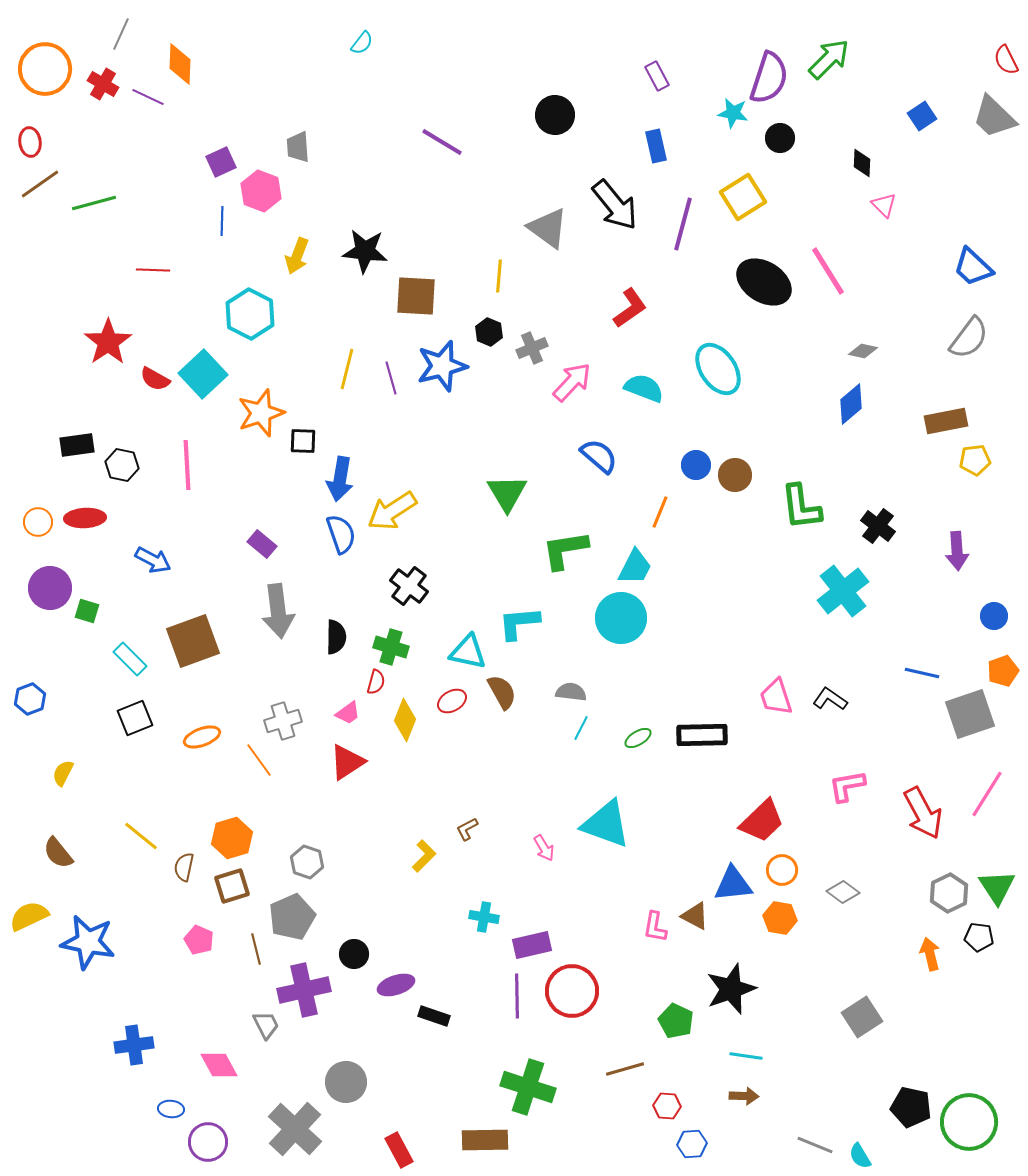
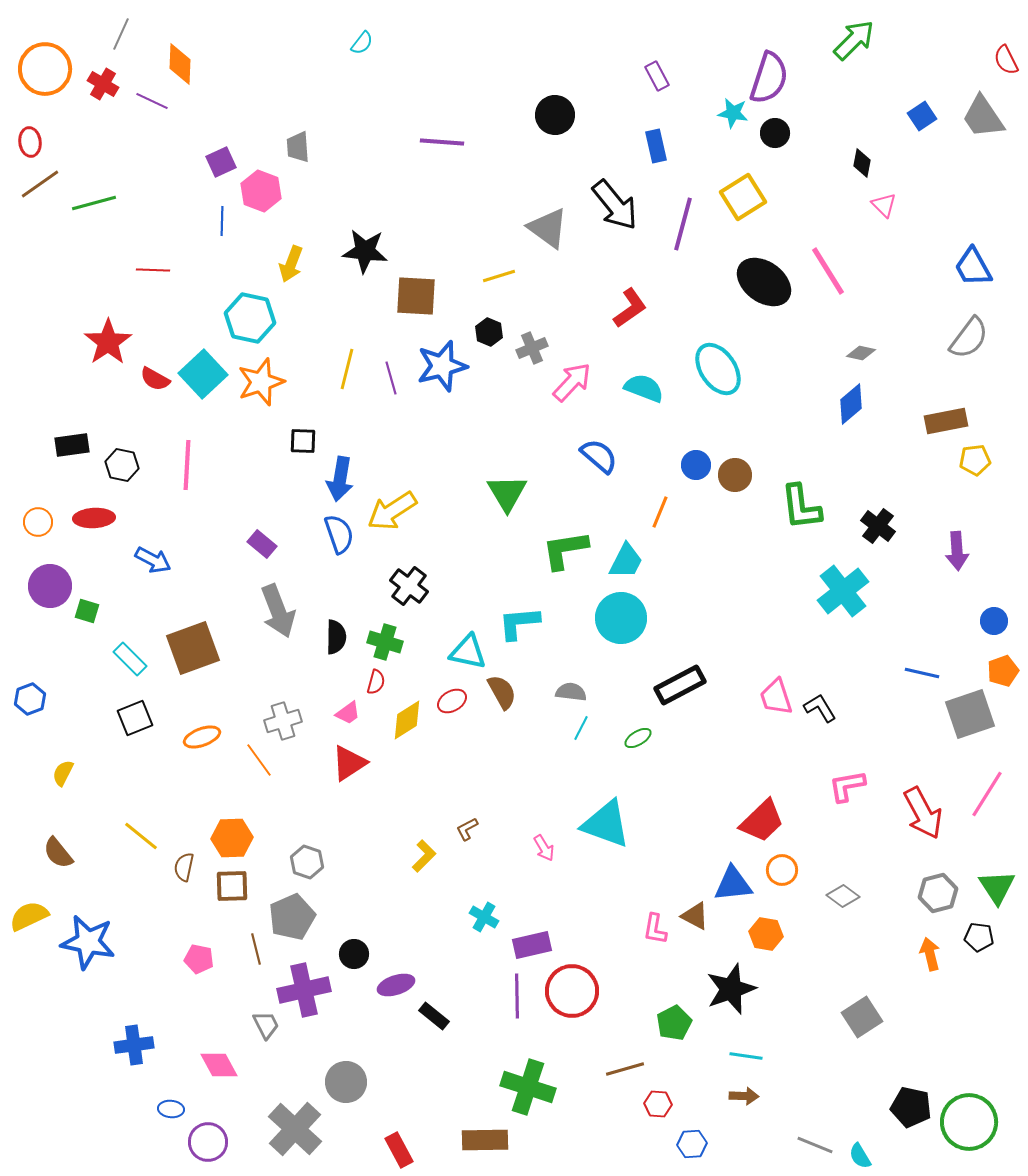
green arrow at (829, 59): moved 25 px right, 19 px up
purple line at (148, 97): moved 4 px right, 4 px down
gray trapezoid at (994, 117): moved 11 px left; rotated 12 degrees clockwise
black circle at (780, 138): moved 5 px left, 5 px up
purple line at (442, 142): rotated 27 degrees counterclockwise
black diamond at (862, 163): rotated 8 degrees clockwise
yellow arrow at (297, 256): moved 6 px left, 8 px down
blue trapezoid at (973, 267): rotated 18 degrees clockwise
yellow line at (499, 276): rotated 68 degrees clockwise
black ellipse at (764, 282): rotated 4 degrees clockwise
cyan hexagon at (250, 314): moved 4 px down; rotated 15 degrees counterclockwise
gray diamond at (863, 351): moved 2 px left, 2 px down
orange star at (261, 413): moved 31 px up
black rectangle at (77, 445): moved 5 px left
pink line at (187, 465): rotated 6 degrees clockwise
red ellipse at (85, 518): moved 9 px right
blue semicircle at (341, 534): moved 2 px left
cyan trapezoid at (635, 567): moved 9 px left, 6 px up
purple circle at (50, 588): moved 2 px up
gray arrow at (278, 611): rotated 14 degrees counterclockwise
blue circle at (994, 616): moved 5 px down
brown square at (193, 641): moved 7 px down
green cross at (391, 647): moved 6 px left, 5 px up
black L-shape at (830, 699): moved 10 px left, 9 px down; rotated 24 degrees clockwise
yellow diamond at (405, 720): moved 2 px right; rotated 36 degrees clockwise
black rectangle at (702, 735): moved 22 px left, 50 px up; rotated 27 degrees counterclockwise
red triangle at (347, 762): moved 2 px right, 1 px down
orange hexagon at (232, 838): rotated 15 degrees clockwise
brown square at (232, 886): rotated 15 degrees clockwise
gray diamond at (843, 892): moved 4 px down
gray hexagon at (949, 893): moved 11 px left; rotated 12 degrees clockwise
cyan cross at (484, 917): rotated 20 degrees clockwise
orange hexagon at (780, 918): moved 14 px left, 16 px down
pink L-shape at (655, 927): moved 2 px down
pink pentagon at (199, 940): moved 19 px down; rotated 12 degrees counterclockwise
black rectangle at (434, 1016): rotated 20 degrees clockwise
green pentagon at (676, 1021): moved 2 px left, 2 px down; rotated 20 degrees clockwise
red hexagon at (667, 1106): moved 9 px left, 2 px up
